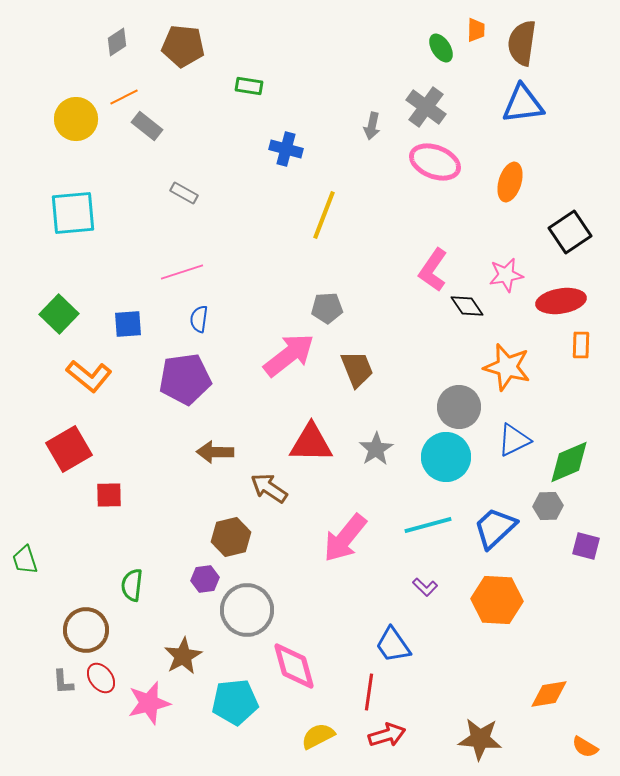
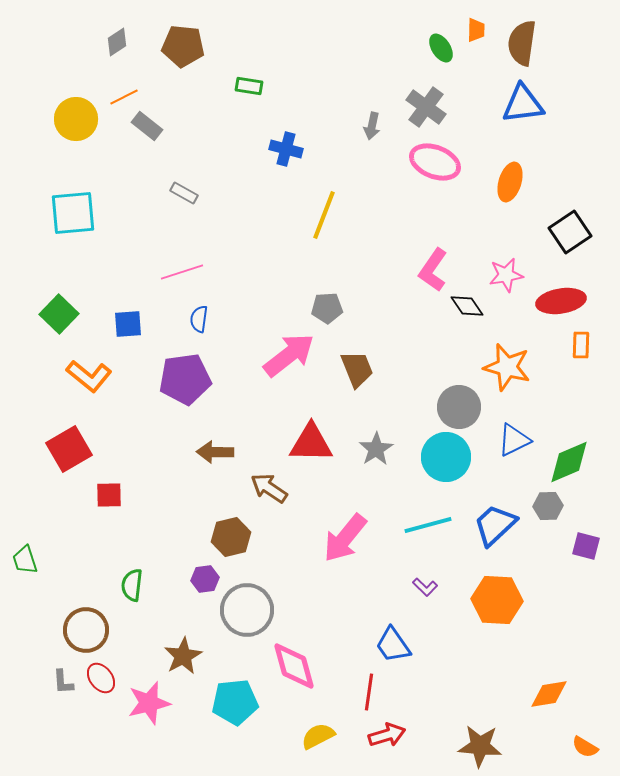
blue trapezoid at (495, 528): moved 3 px up
brown star at (480, 739): moved 7 px down
